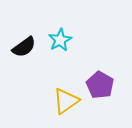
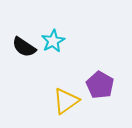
cyan star: moved 7 px left, 1 px down
black semicircle: rotated 70 degrees clockwise
